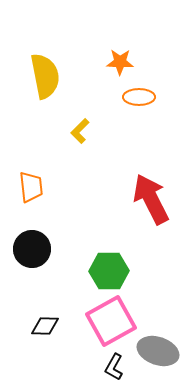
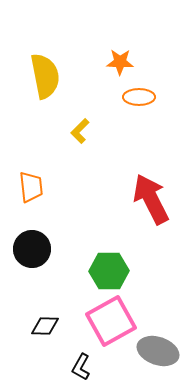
black L-shape: moved 33 px left
